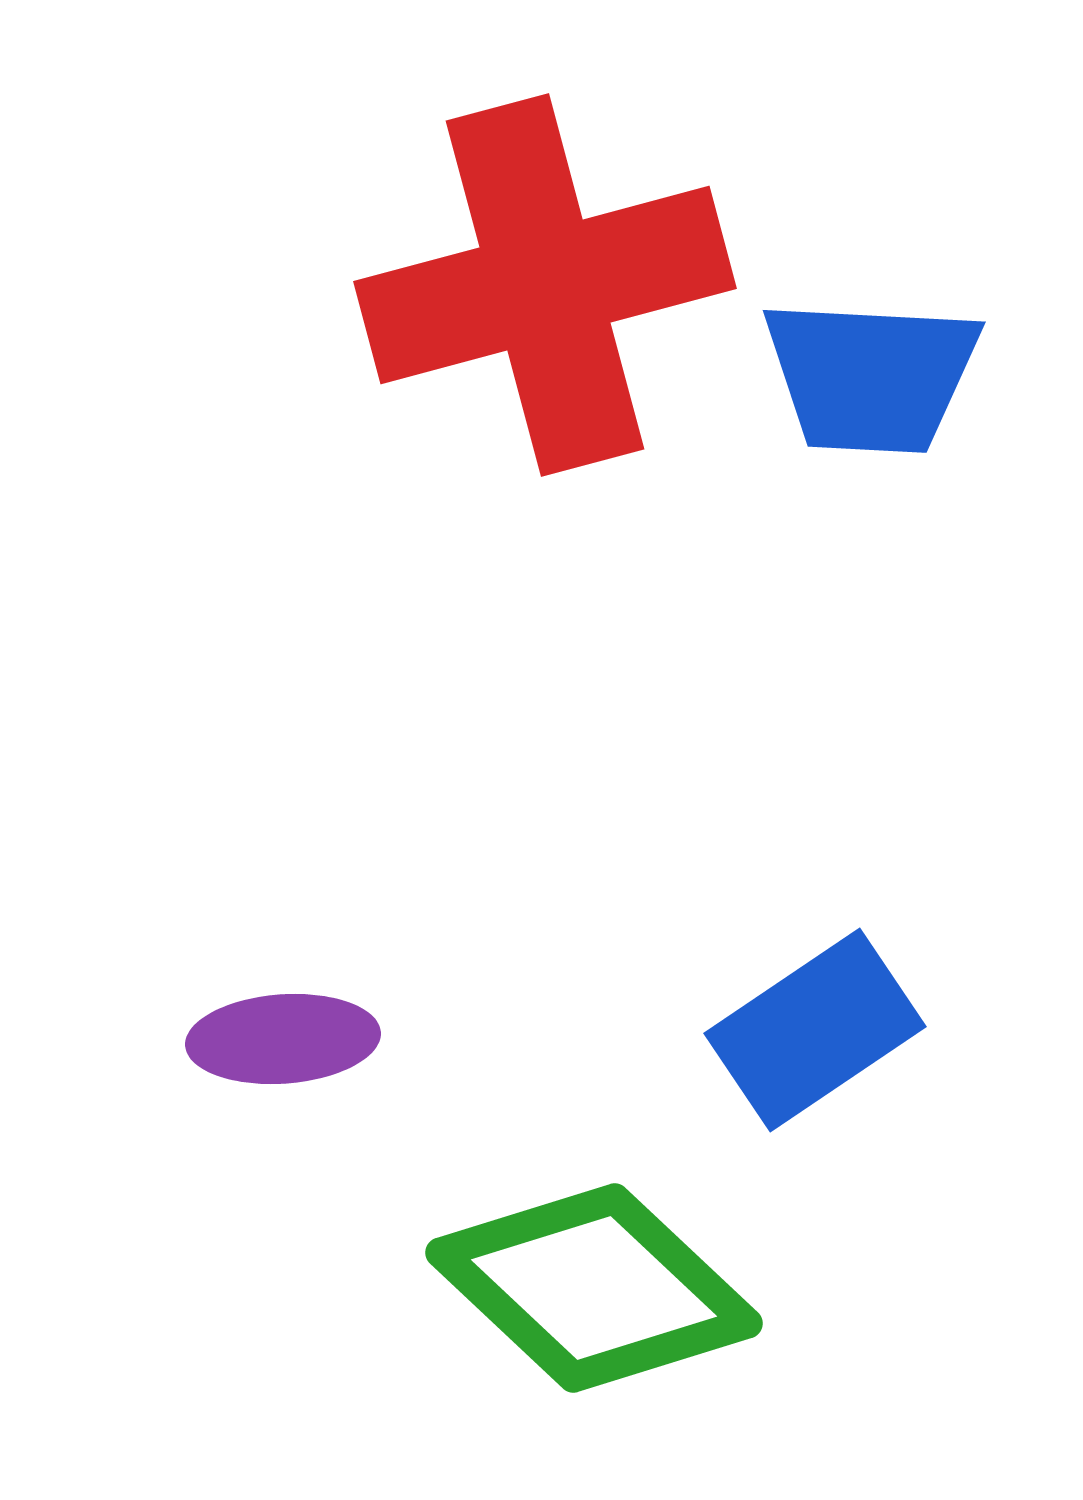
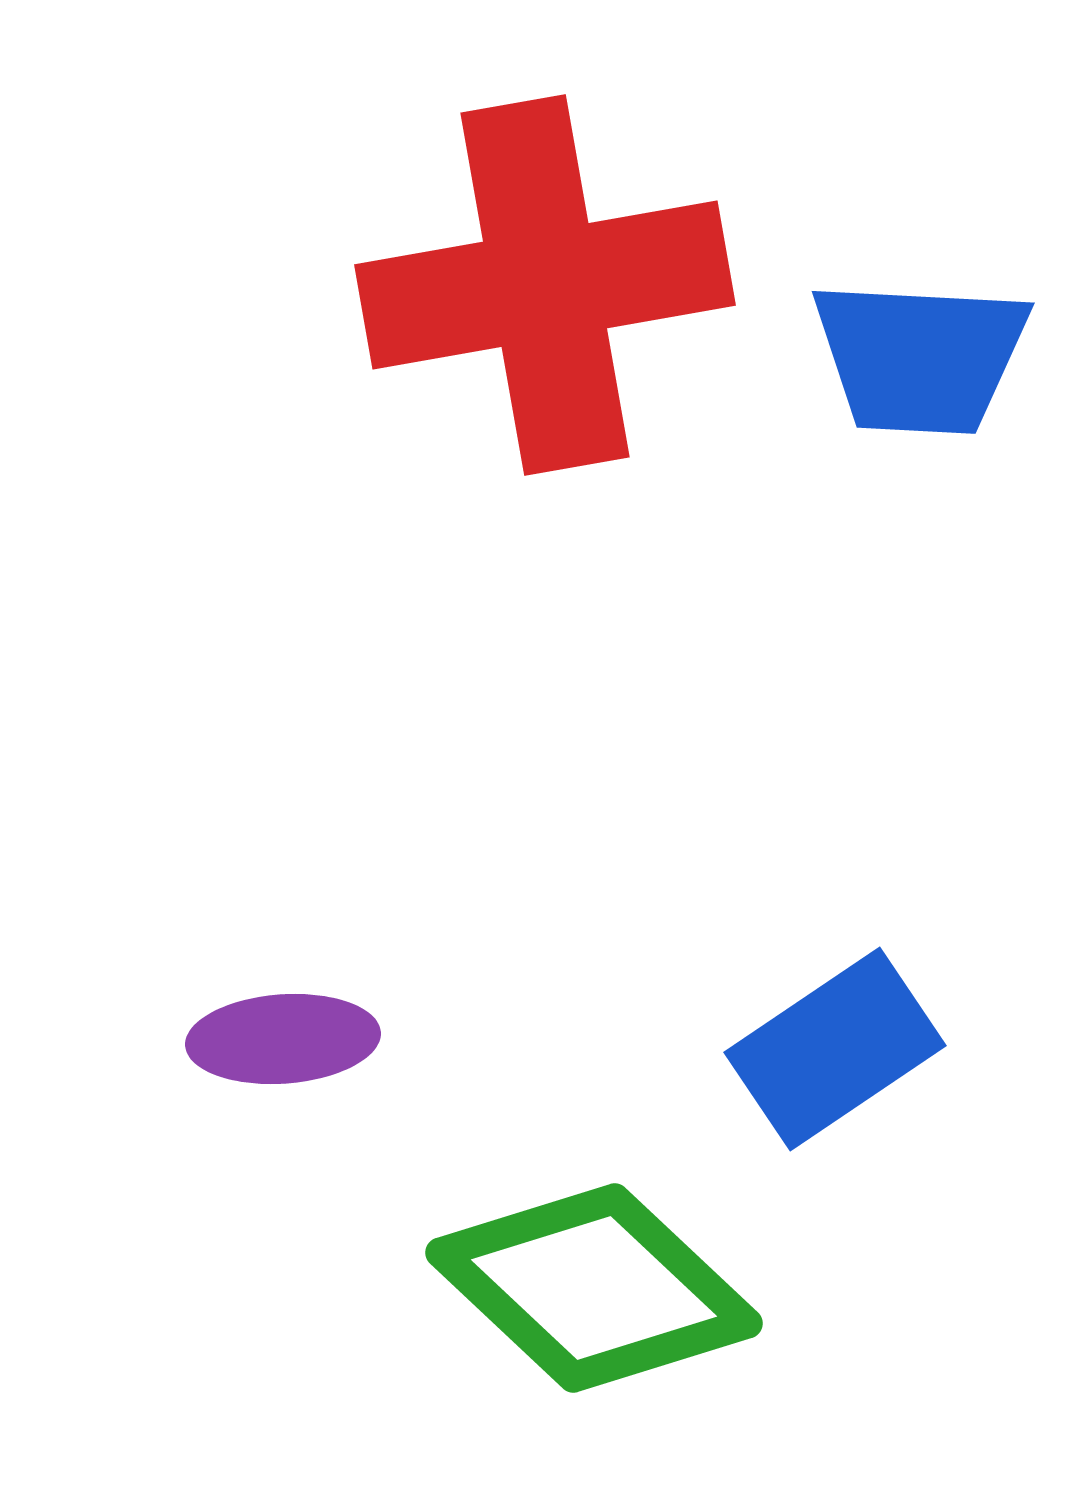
red cross: rotated 5 degrees clockwise
blue trapezoid: moved 49 px right, 19 px up
blue rectangle: moved 20 px right, 19 px down
